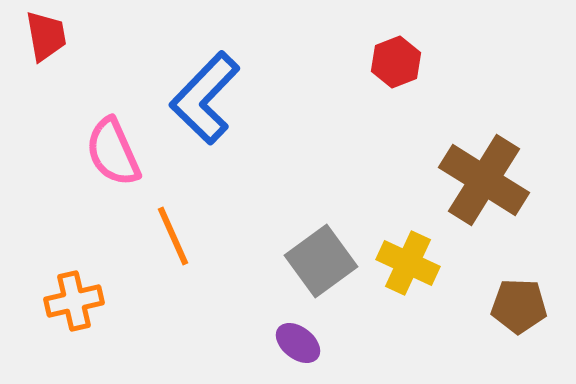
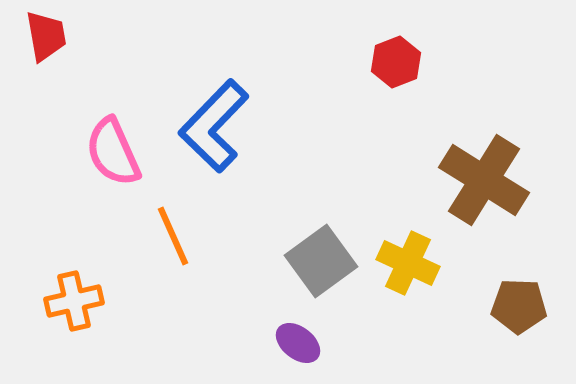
blue L-shape: moved 9 px right, 28 px down
